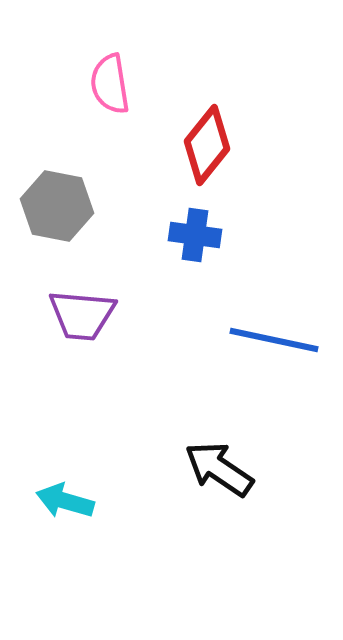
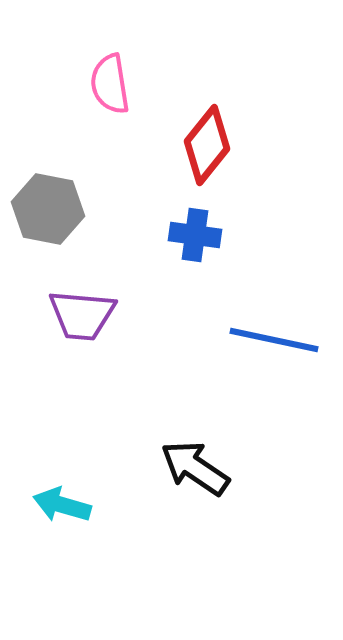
gray hexagon: moved 9 px left, 3 px down
black arrow: moved 24 px left, 1 px up
cyan arrow: moved 3 px left, 4 px down
